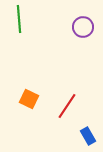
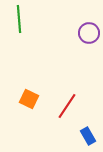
purple circle: moved 6 px right, 6 px down
